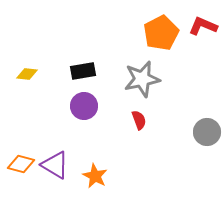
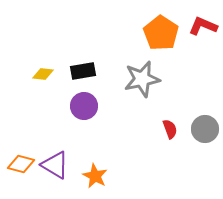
orange pentagon: rotated 12 degrees counterclockwise
yellow diamond: moved 16 px right
red semicircle: moved 31 px right, 9 px down
gray circle: moved 2 px left, 3 px up
